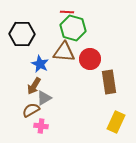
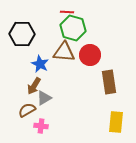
red circle: moved 4 px up
brown semicircle: moved 4 px left
yellow rectangle: rotated 20 degrees counterclockwise
